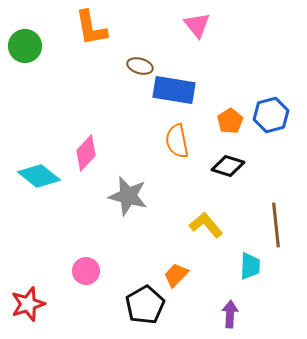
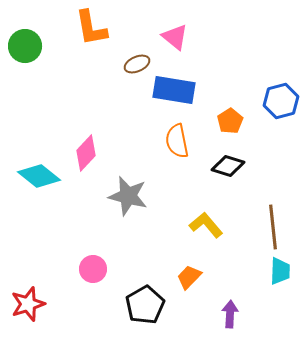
pink triangle: moved 22 px left, 12 px down; rotated 12 degrees counterclockwise
brown ellipse: moved 3 px left, 2 px up; rotated 40 degrees counterclockwise
blue hexagon: moved 10 px right, 14 px up
brown line: moved 3 px left, 2 px down
cyan trapezoid: moved 30 px right, 5 px down
pink circle: moved 7 px right, 2 px up
orange trapezoid: moved 13 px right, 2 px down
